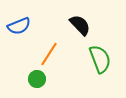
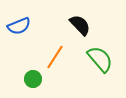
orange line: moved 6 px right, 3 px down
green semicircle: rotated 20 degrees counterclockwise
green circle: moved 4 px left
